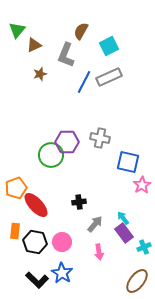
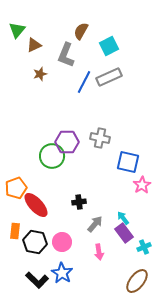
green circle: moved 1 px right, 1 px down
